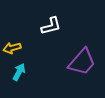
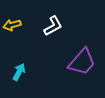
white L-shape: moved 2 px right; rotated 15 degrees counterclockwise
yellow arrow: moved 23 px up
